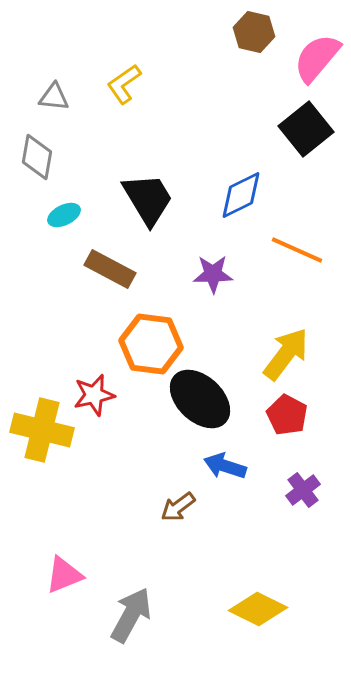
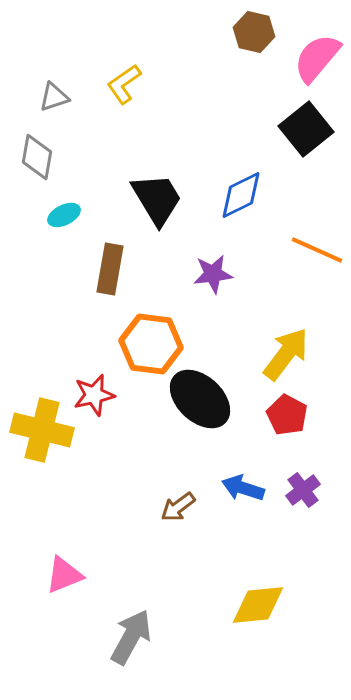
gray triangle: rotated 24 degrees counterclockwise
black trapezoid: moved 9 px right
orange line: moved 20 px right
brown rectangle: rotated 72 degrees clockwise
purple star: rotated 6 degrees counterclockwise
blue arrow: moved 18 px right, 22 px down
yellow diamond: moved 4 px up; rotated 32 degrees counterclockwise
gray arrow: moved 22 px down
